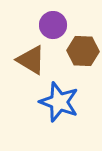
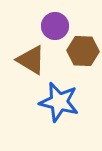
purple circle: moved 2 px right, 1 px down
blue star: rotated 6 degrees counterclockwise
